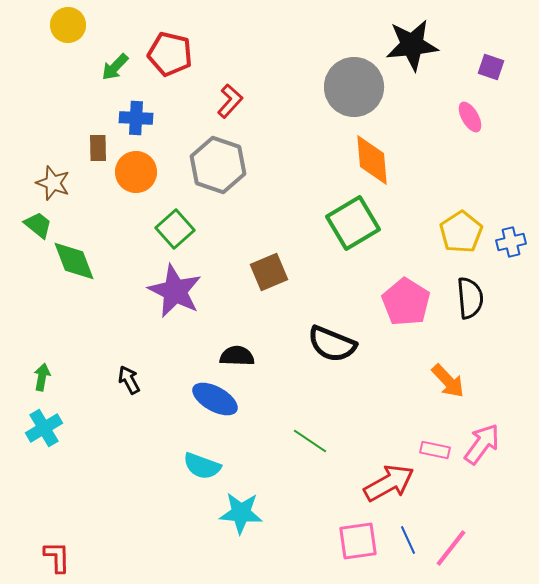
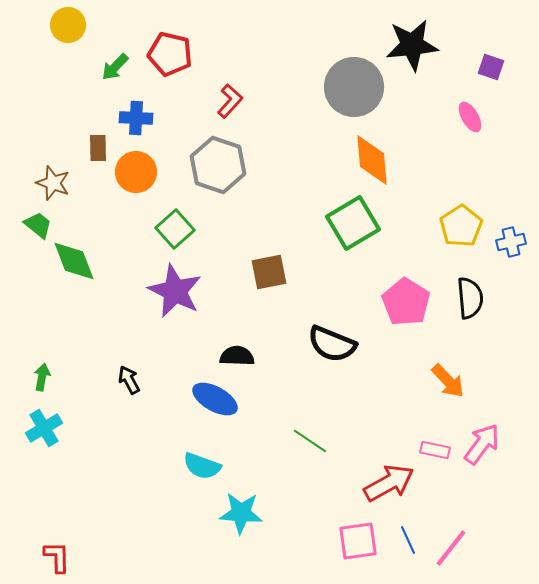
yellow pentagon at (461, 232): moved 6 px up
brown square at (269, 272): rotated 12 degrees clockwise
